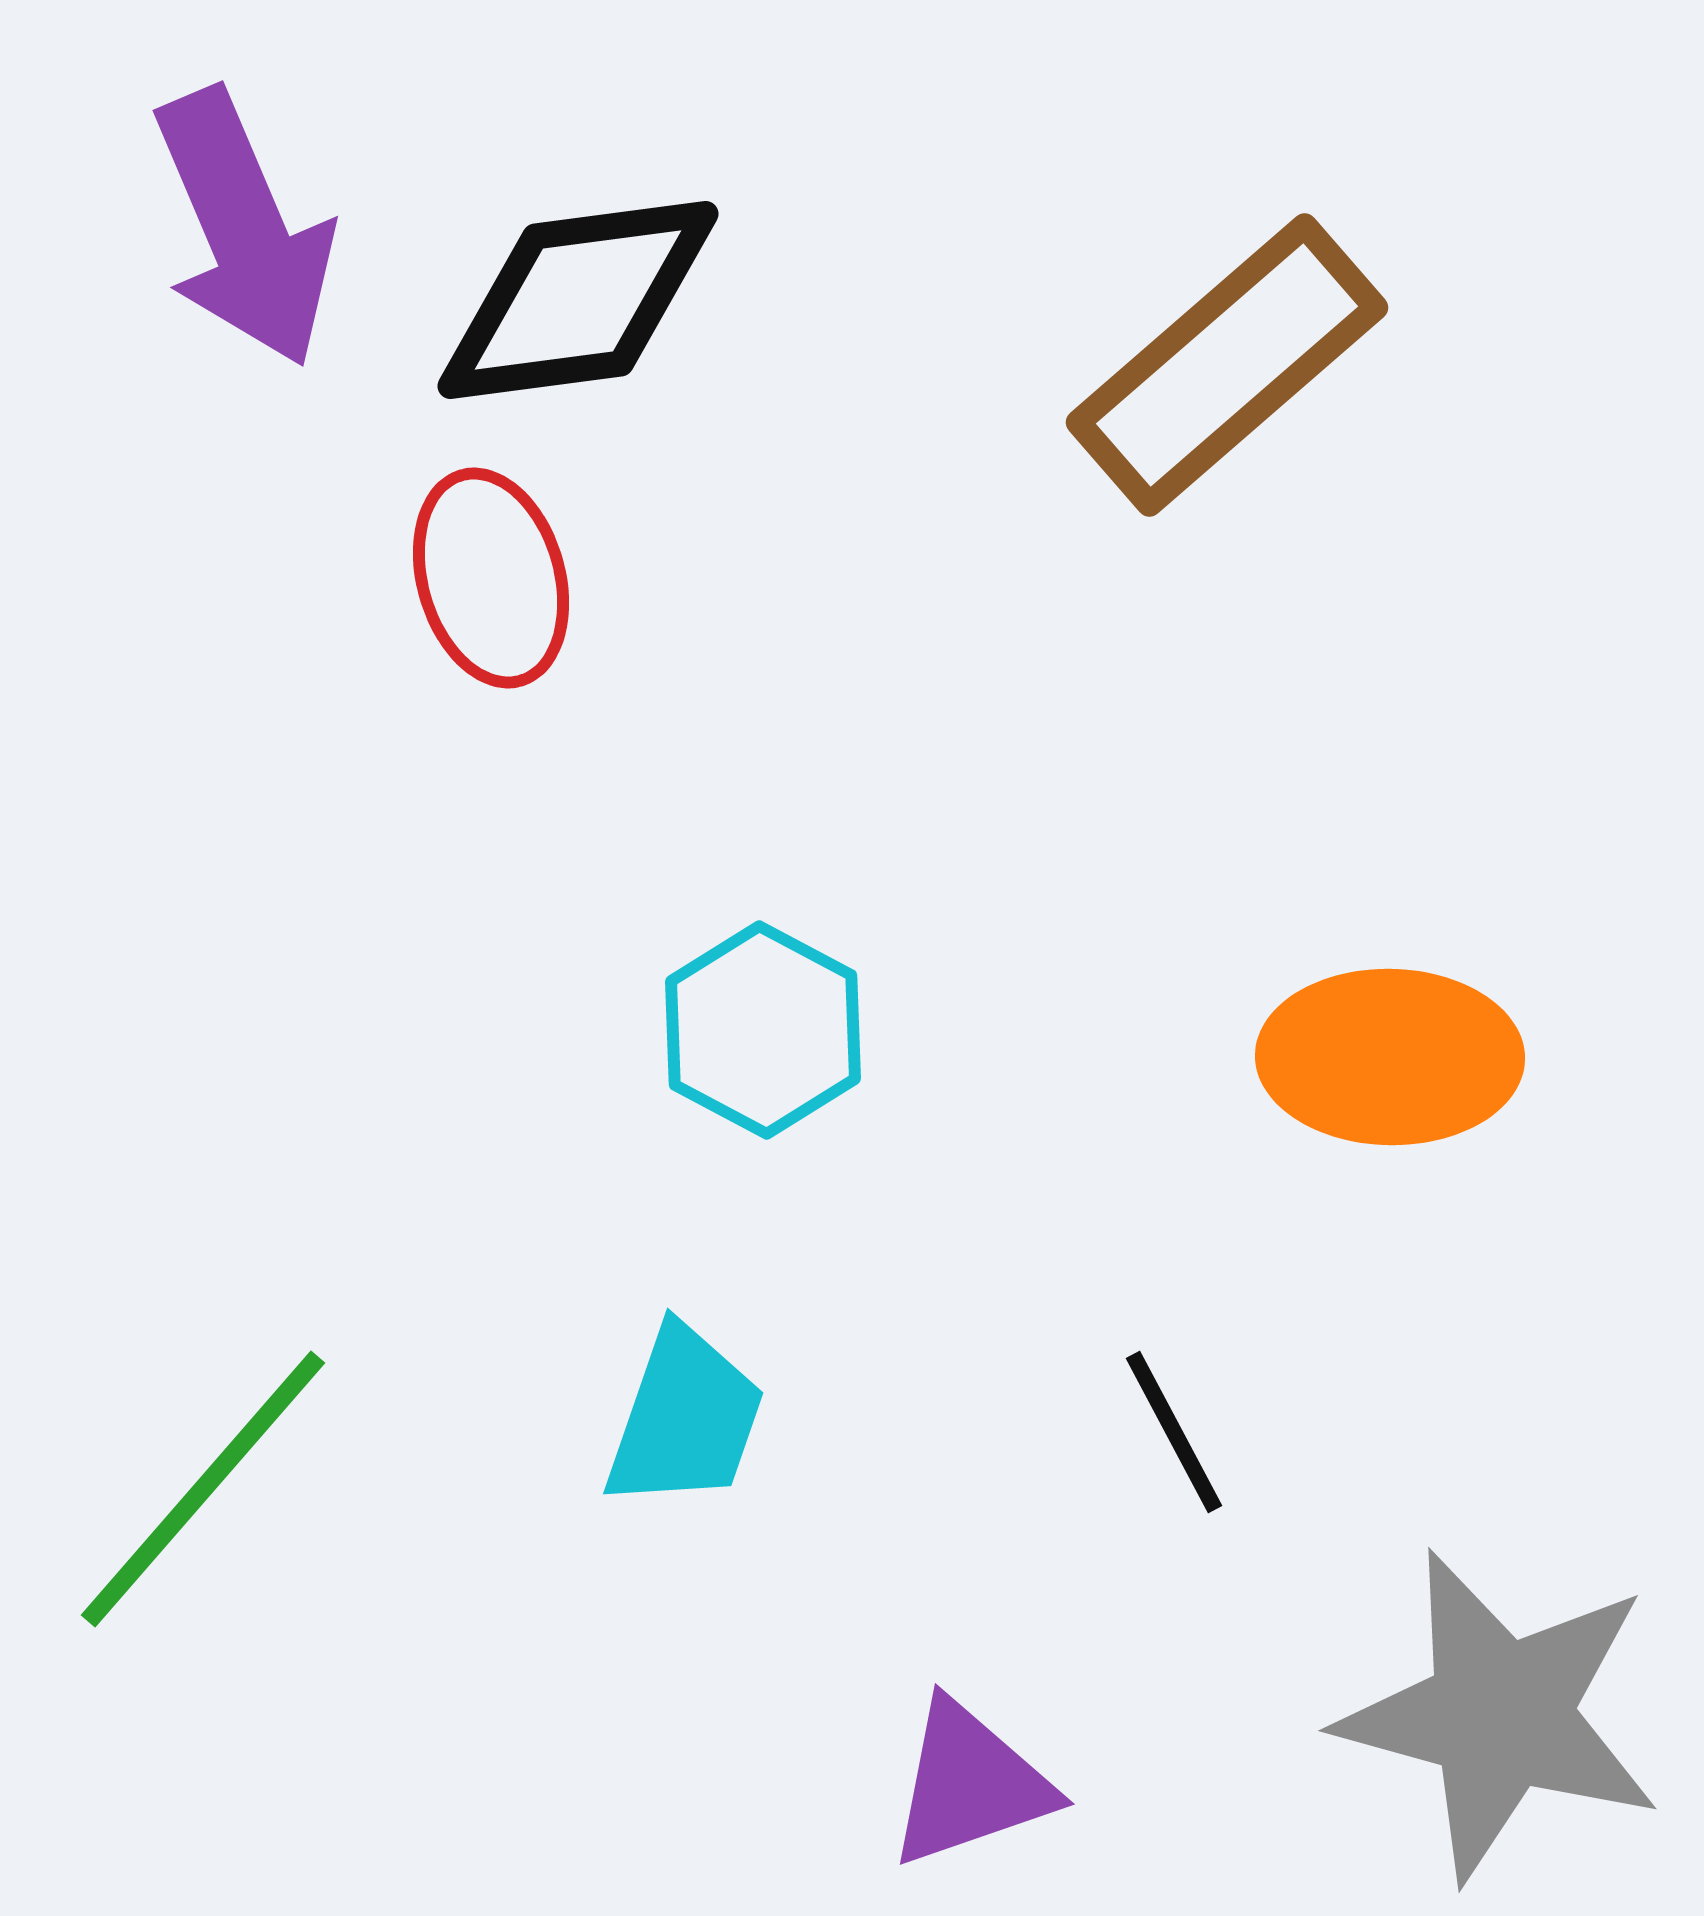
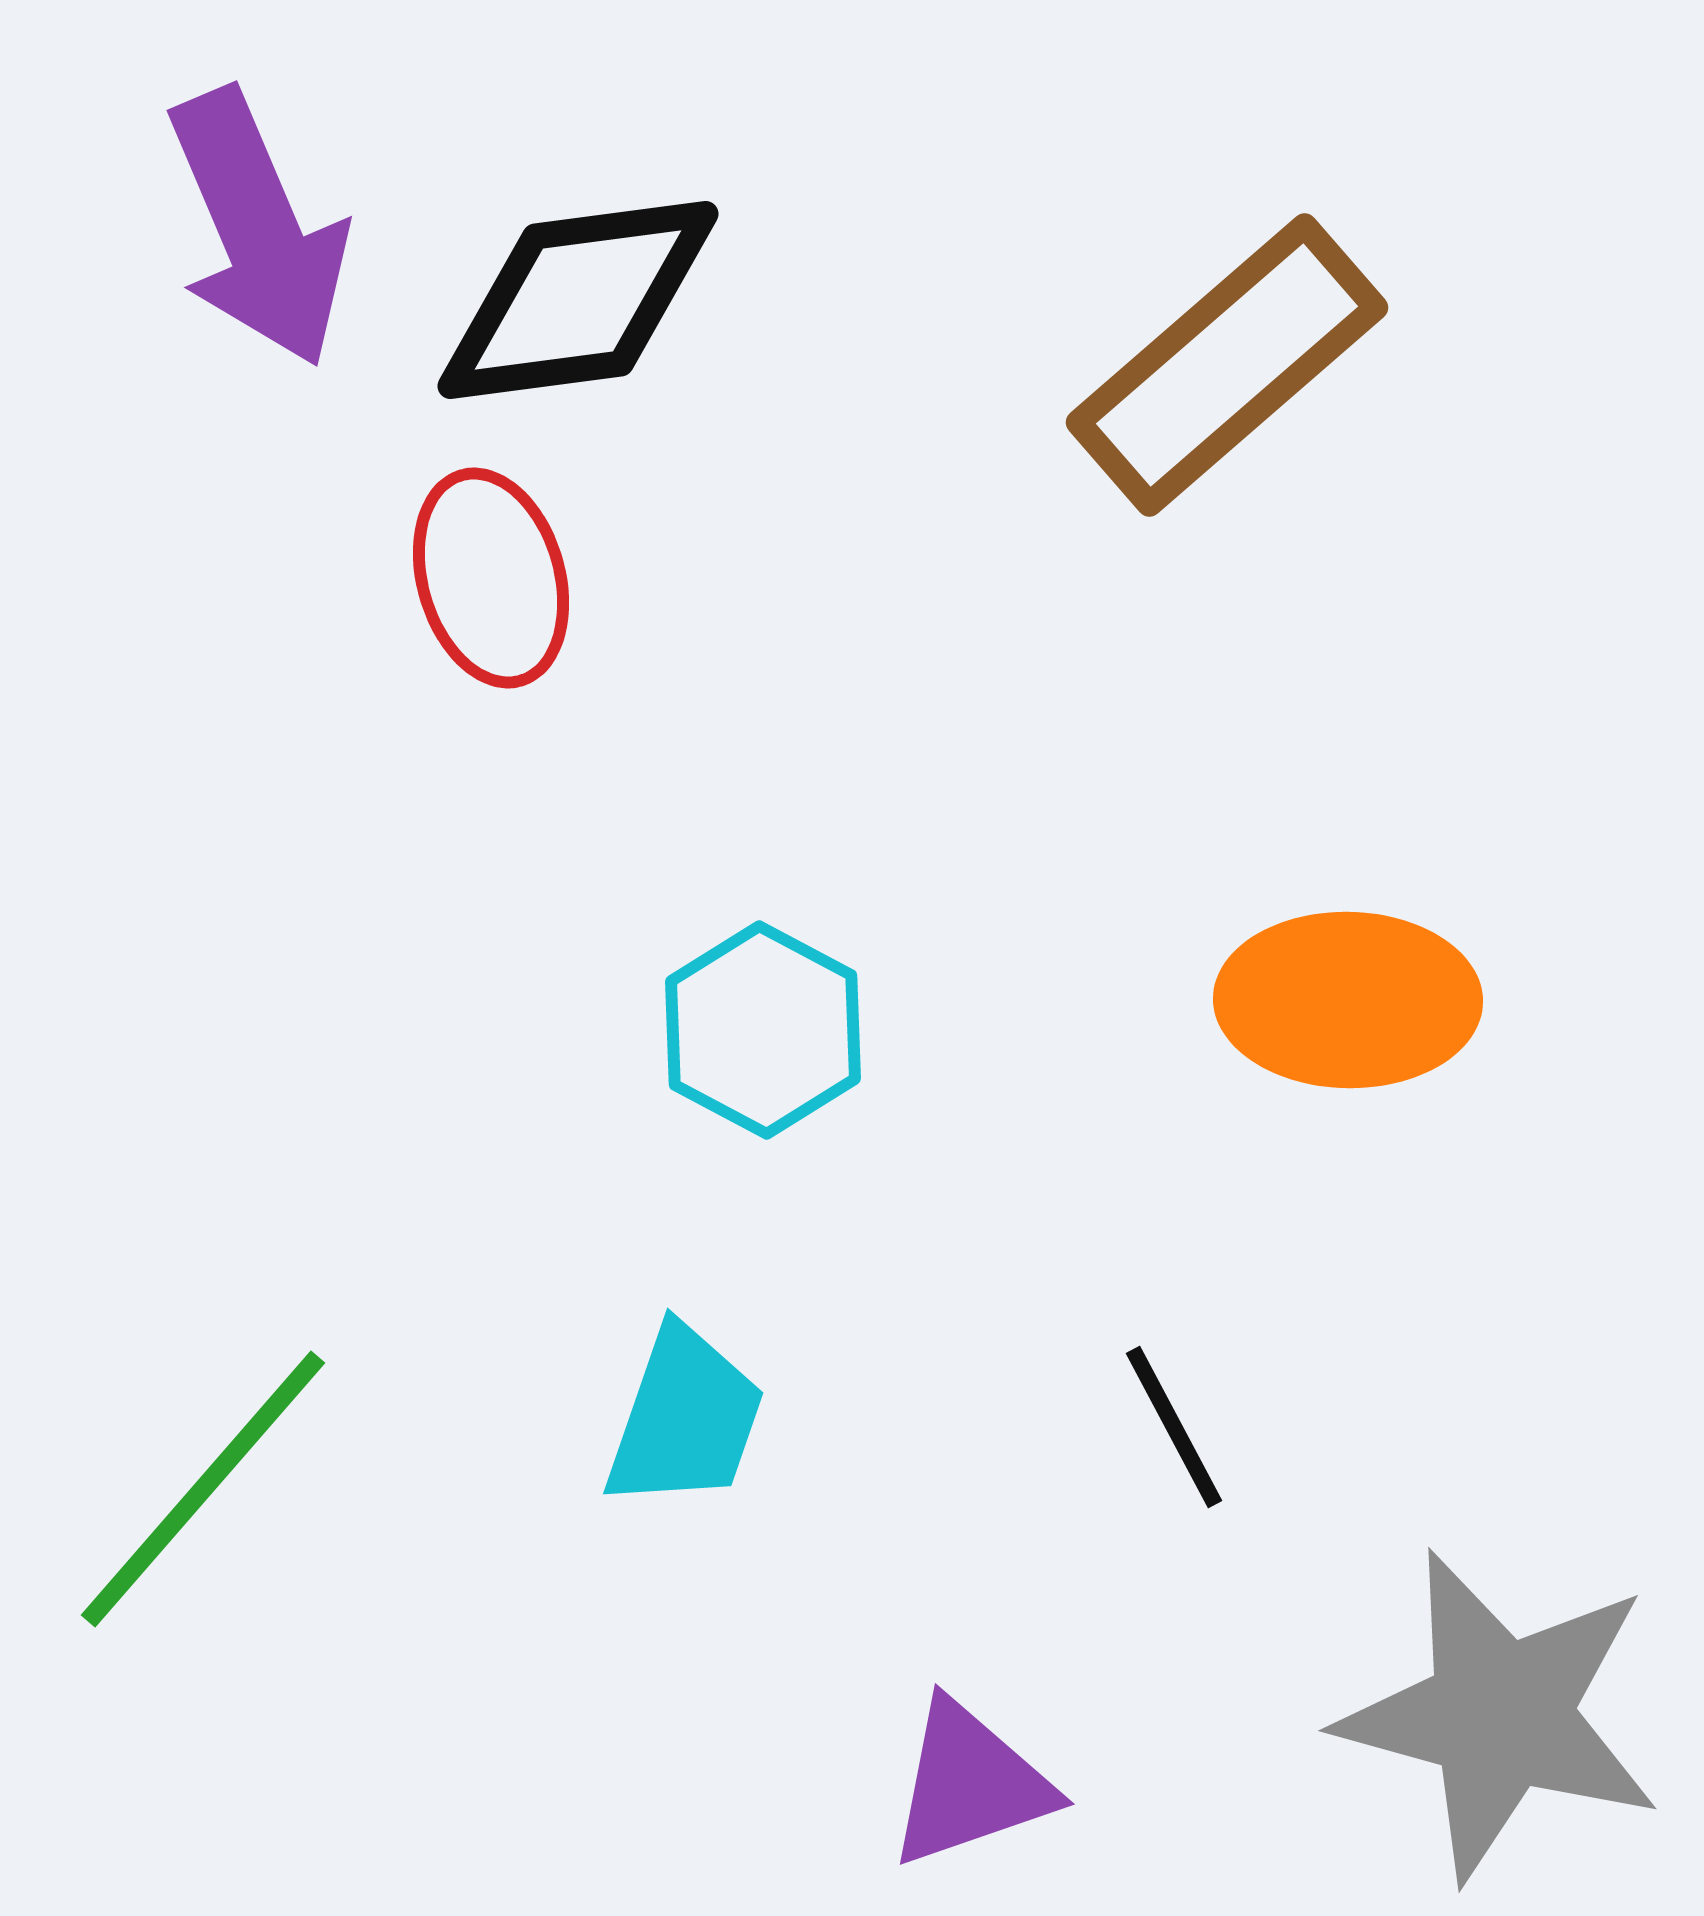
purple arrow: moved 14 px right
orange ellipse: moved 42 px left, 57 px up
black line: moved 5 px up
